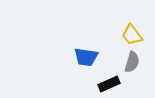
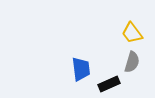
yellow trapezoid: moved 2 px up
blue trapezoid: moved 5 px left, 12 px down; rotated 105 degrees counterclockwise
